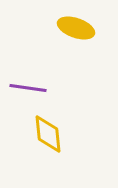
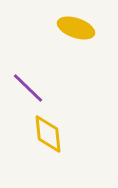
purple line: rotated 36 degrees clockwise
